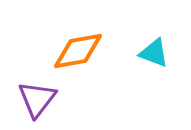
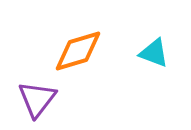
orange diamond: rotated 6 degrees counterclockwise
